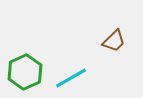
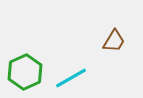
brown trapezoid: rotated 15 degrees counterclockwise
